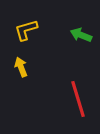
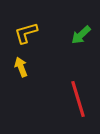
yellow L-shape: moved 3 px down
green arrow: rotated 65 degrees counterclockwise
